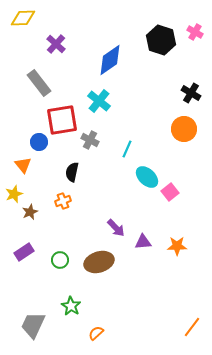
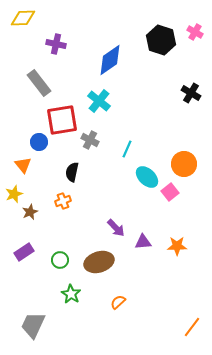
purple cross: rotated 30 degrees counterclockwise
orange circle: moved 35 px down
green star: moved 12 px up
orange semicircle: moved 22 px right, 31 px up
